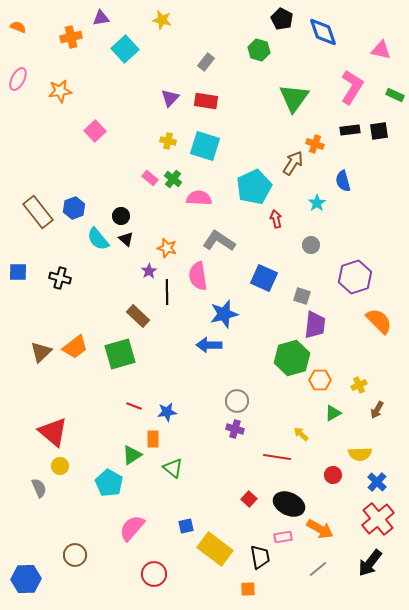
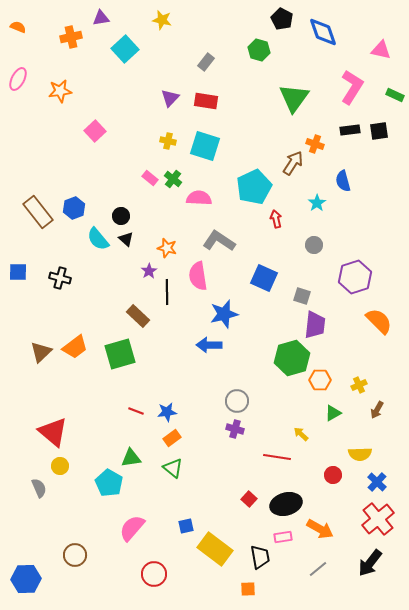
gray circle at (311, 245): moved 3 px right
red line at (134, 406): moved 2 px right, 5 px down
orange rectangle at (153, 439): moved 19 px right, 1 px up; rotated 54 degrees clockwise
green triangle at (132, 455): moved 1 px left, 3 px down; rotated 25 degrees clockwise
black ellipse at (289, 504): moved 3 px left; rotated 40 degrees counterclockwise
